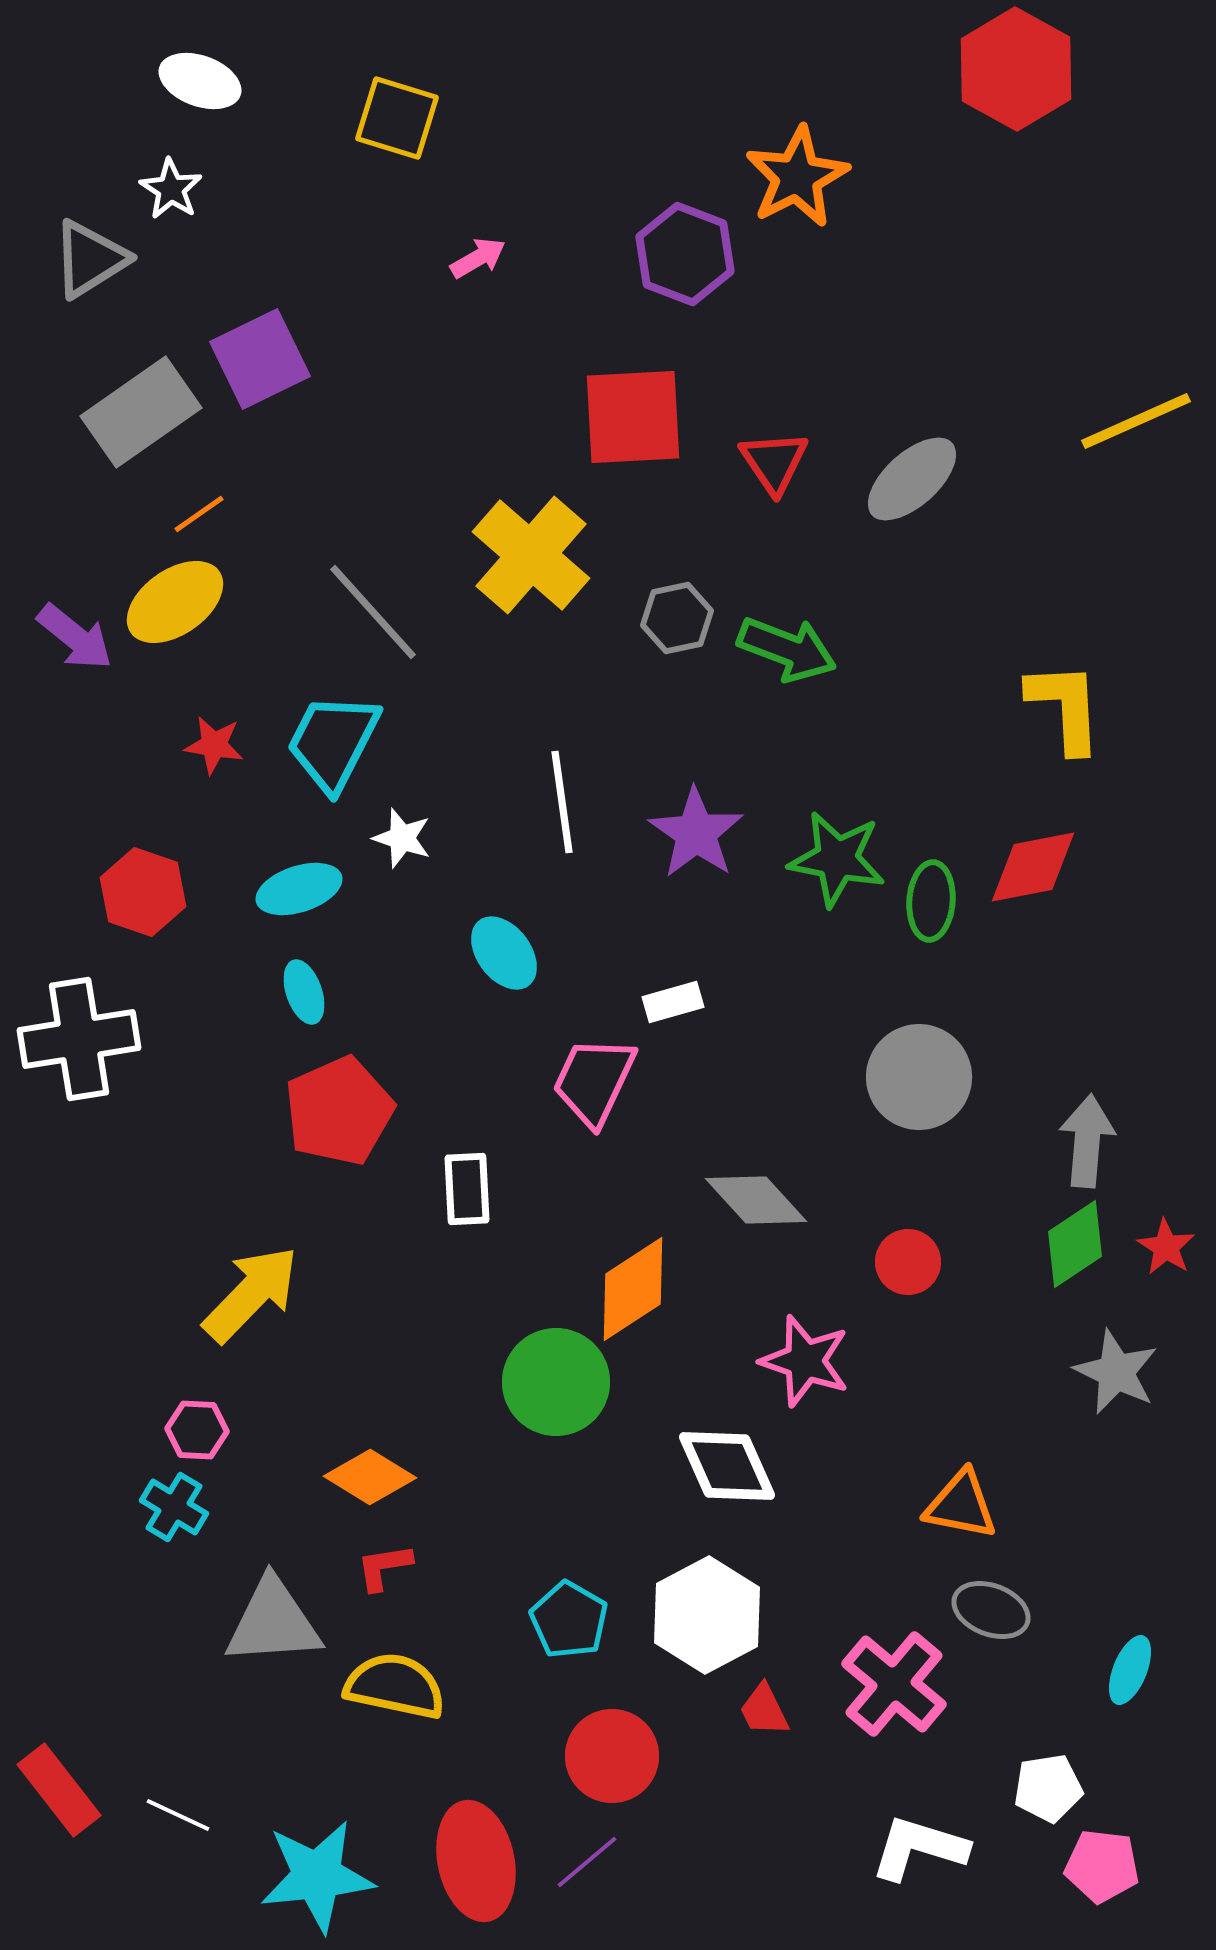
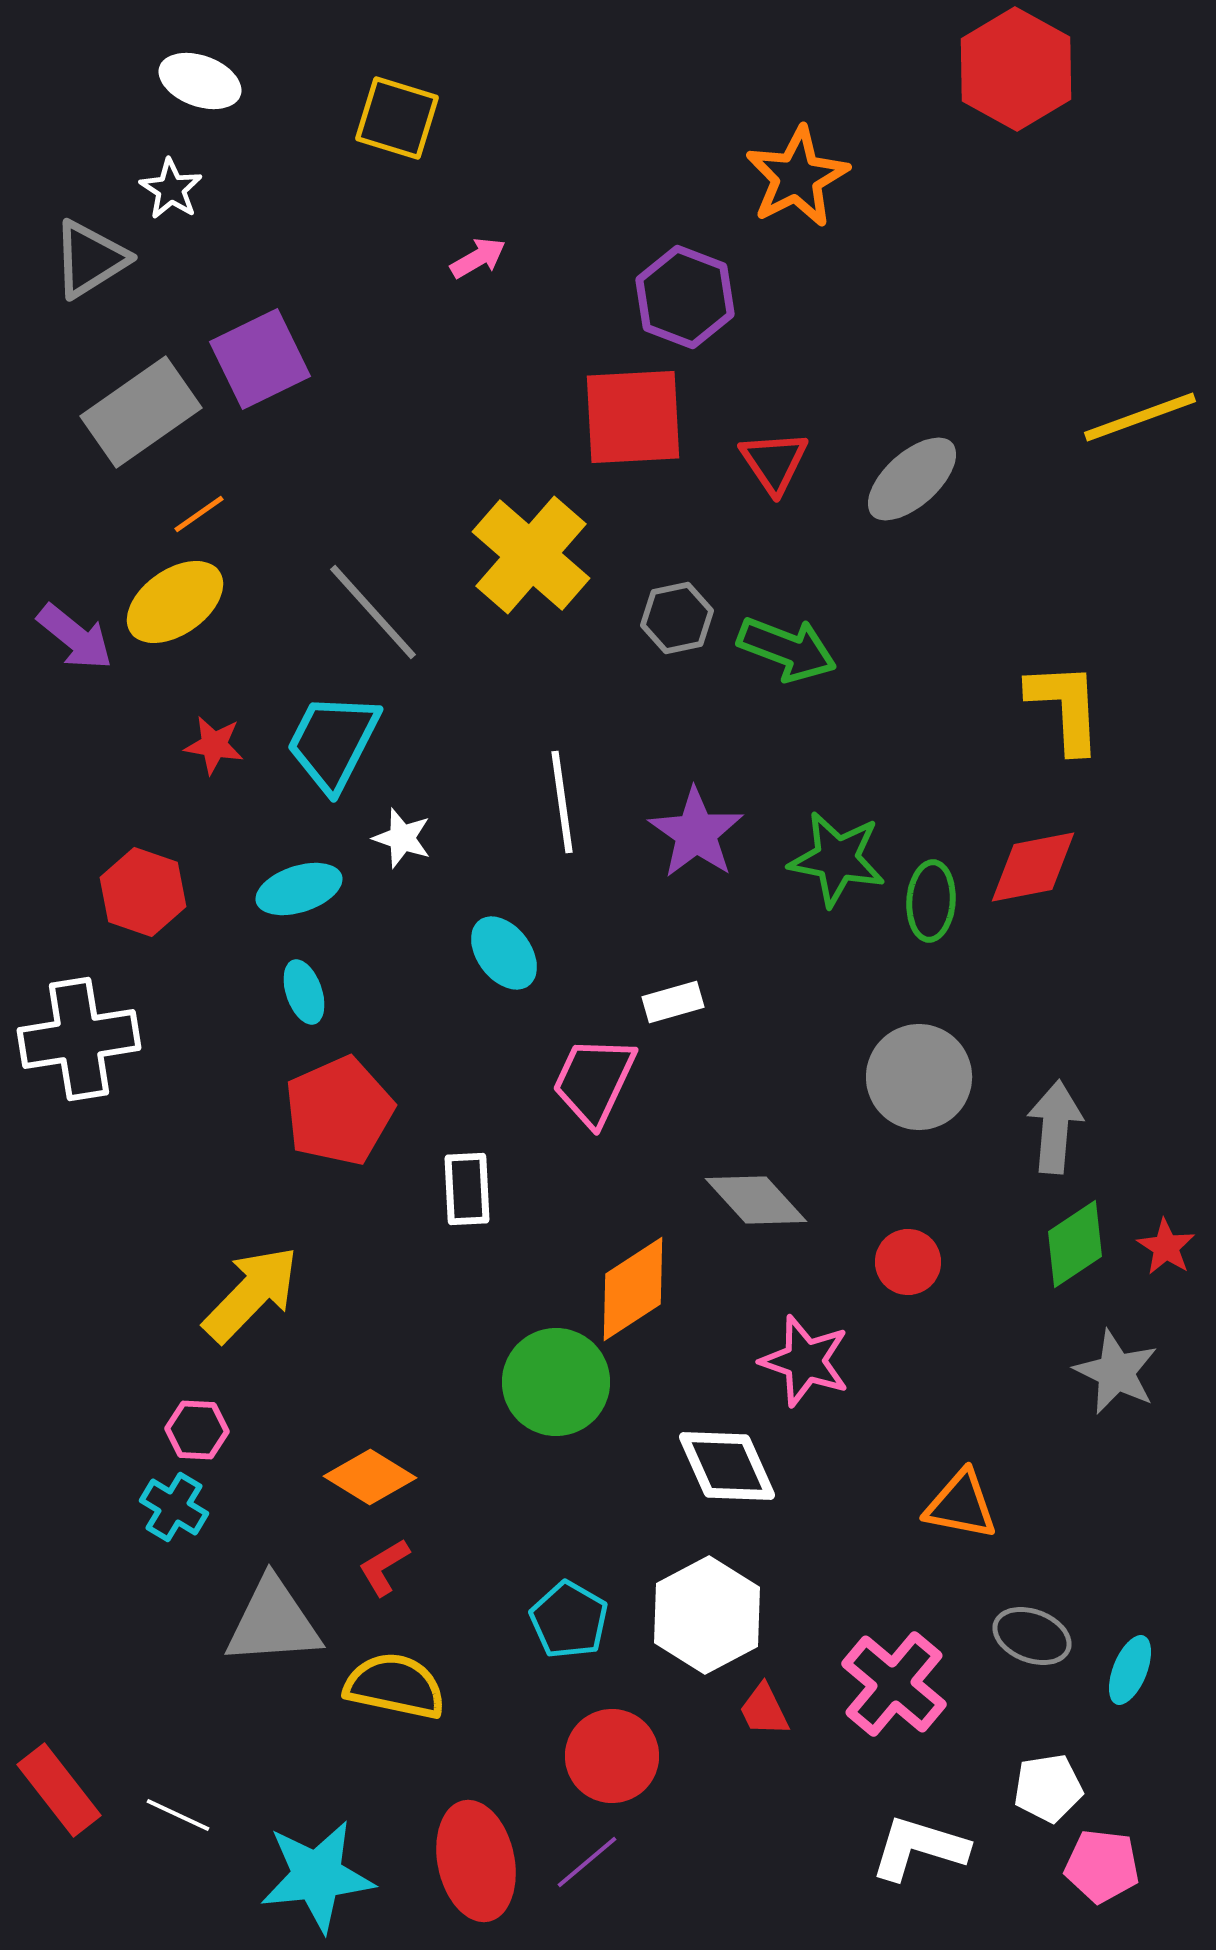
purple hexagon at (685, 254): moved 43 px down
yellow line at (1136, 421): moved 4 px right, 4 px up; rotated 4 degrees clockwise
gray arrow at (1087, 1141): moved 32 px left, 14 px up
red L-shape at (384, 1567): rotated 22 degrees counterclockwise
gray ellipse at (991, 1610): moved 41 px right, 26 px down
